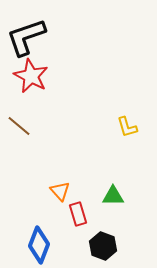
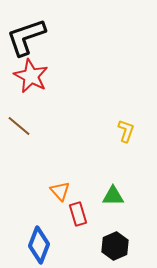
yellow L-shape: moved 1 px left, 4 px down; rotated 145 degrees counterclockwise
black hexagon: moved 12 px right; rotated 16 degrees clockwise
